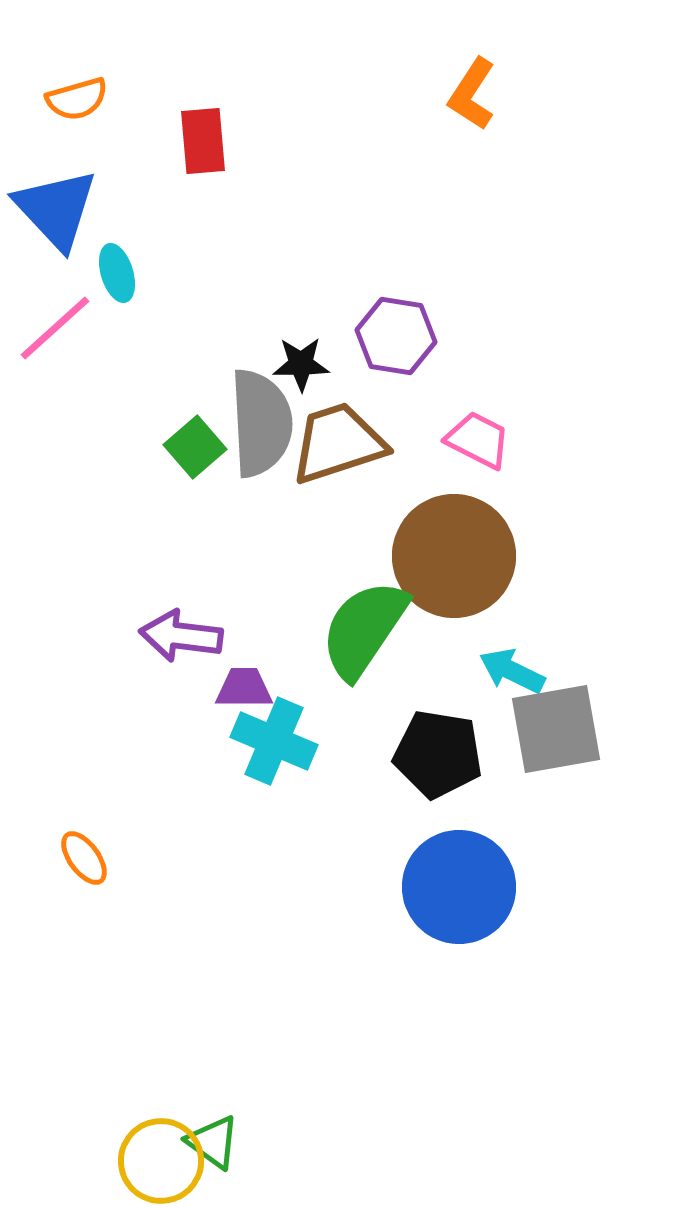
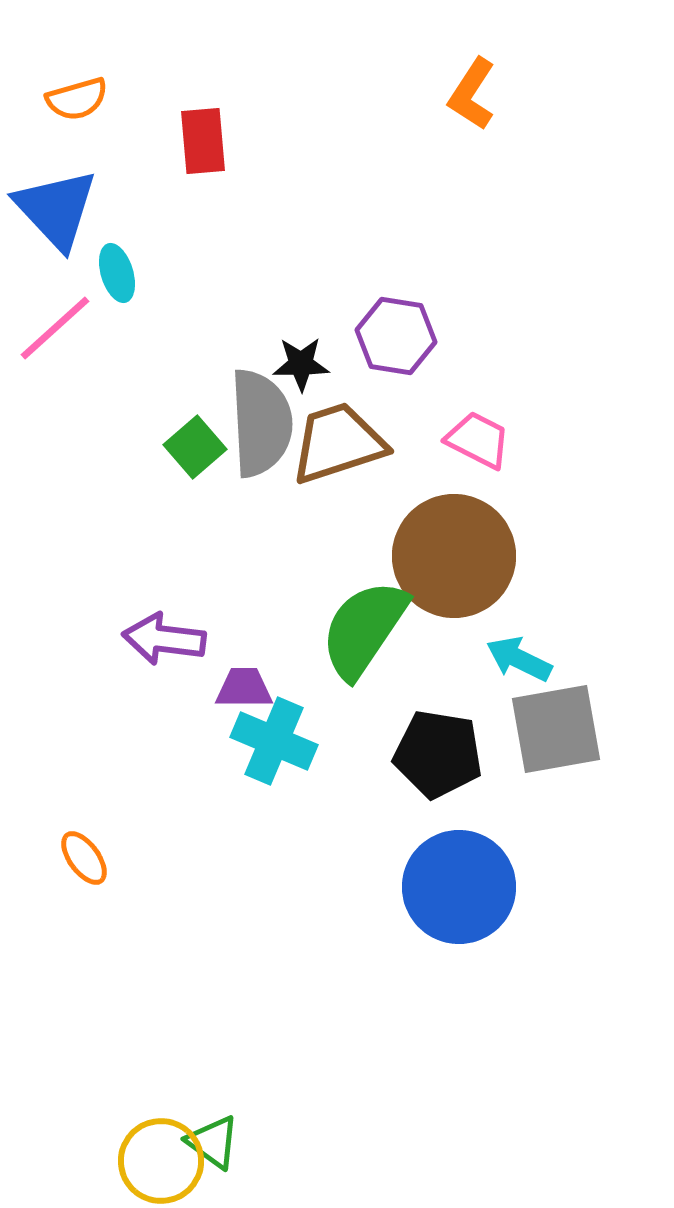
purple arrow: moved 17 px left, 3 px down
cyan arrow: moved 7 px right, 12 px up
